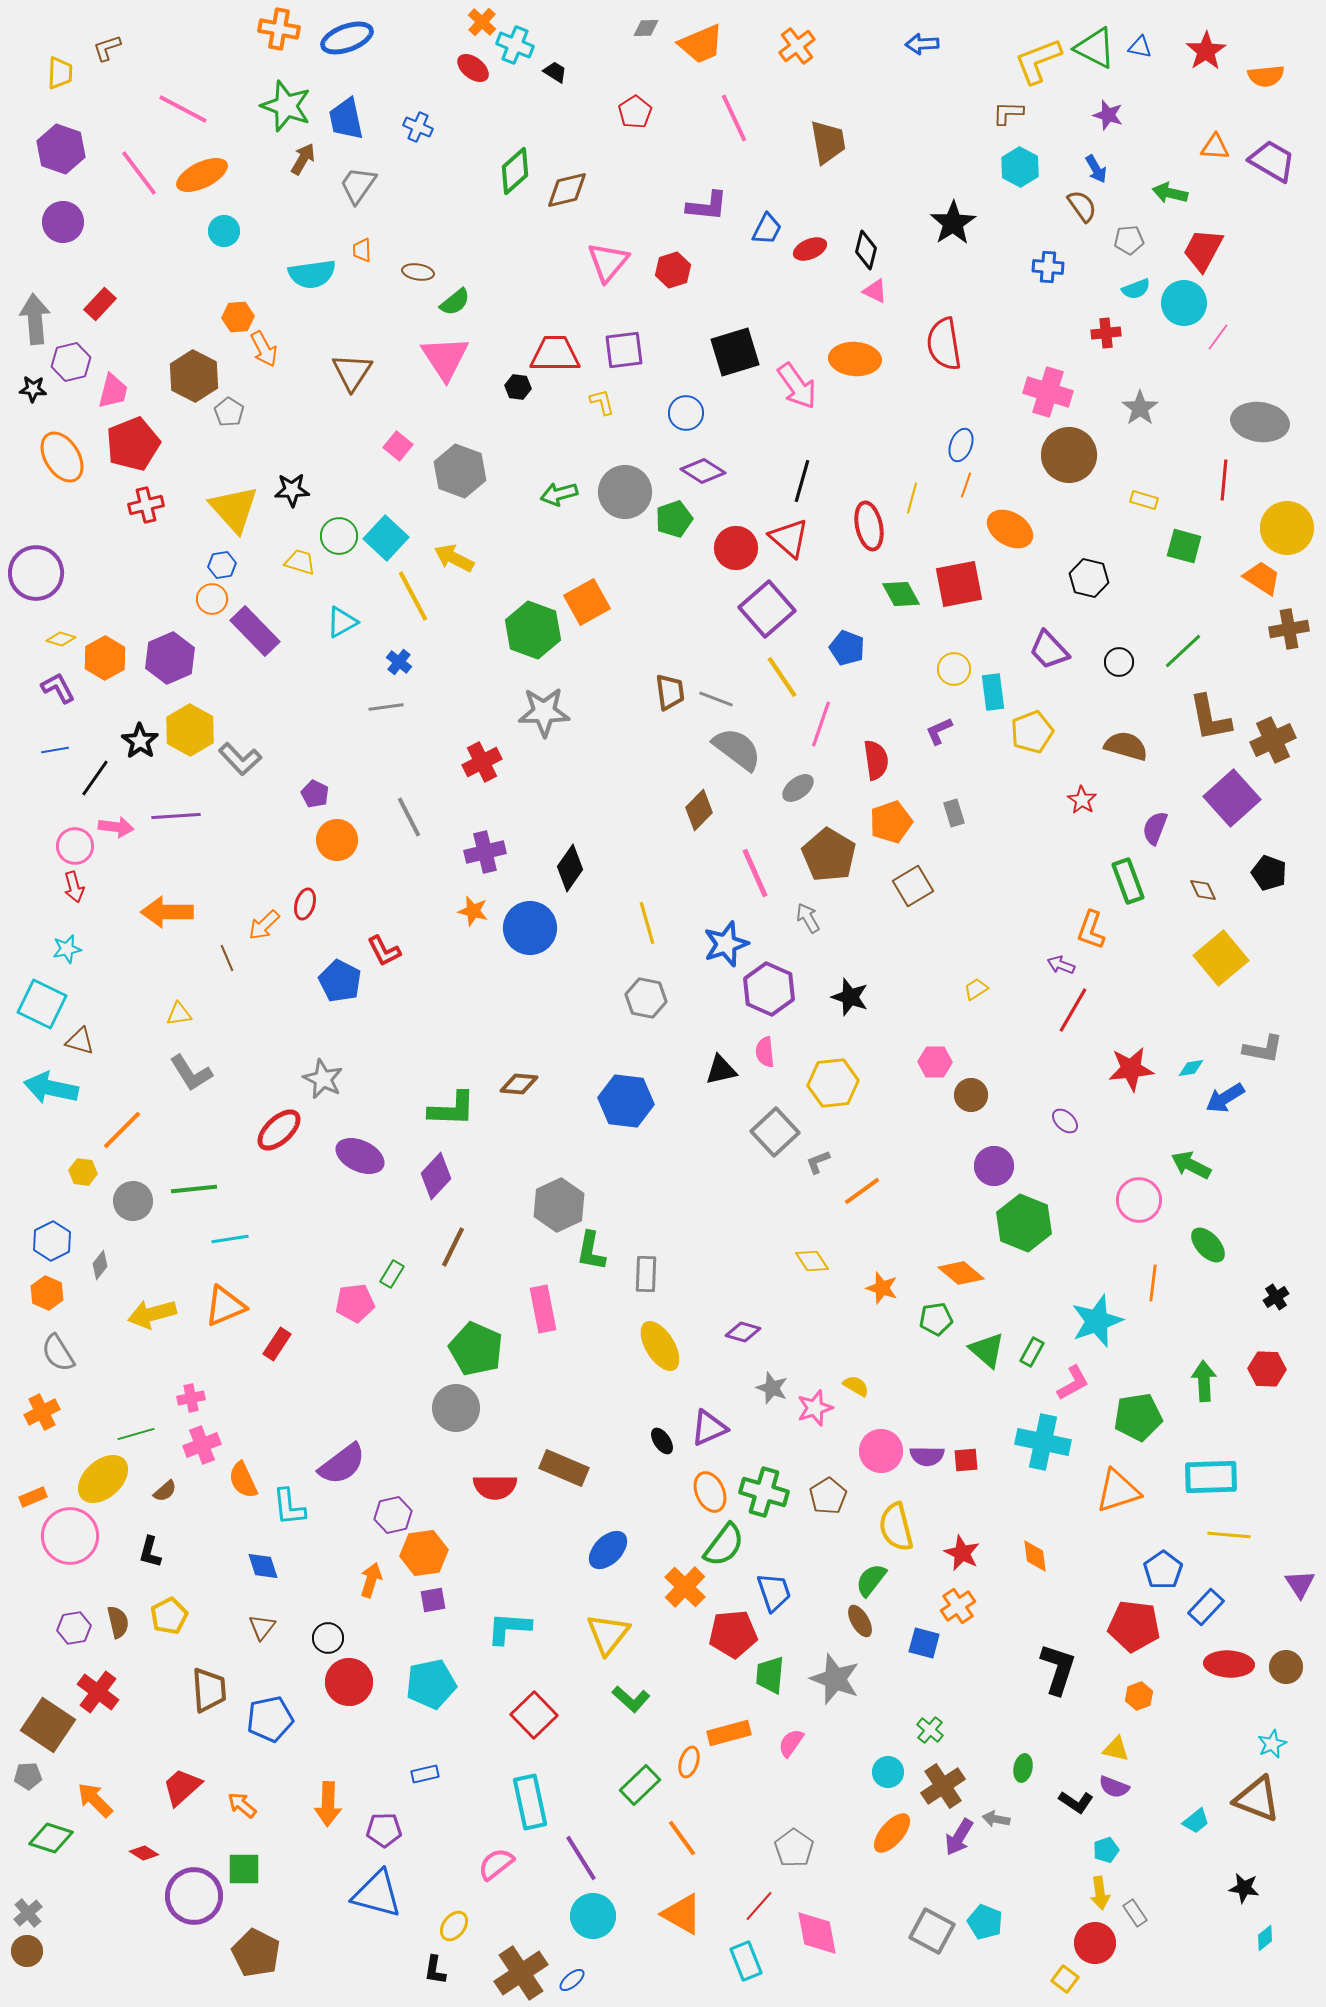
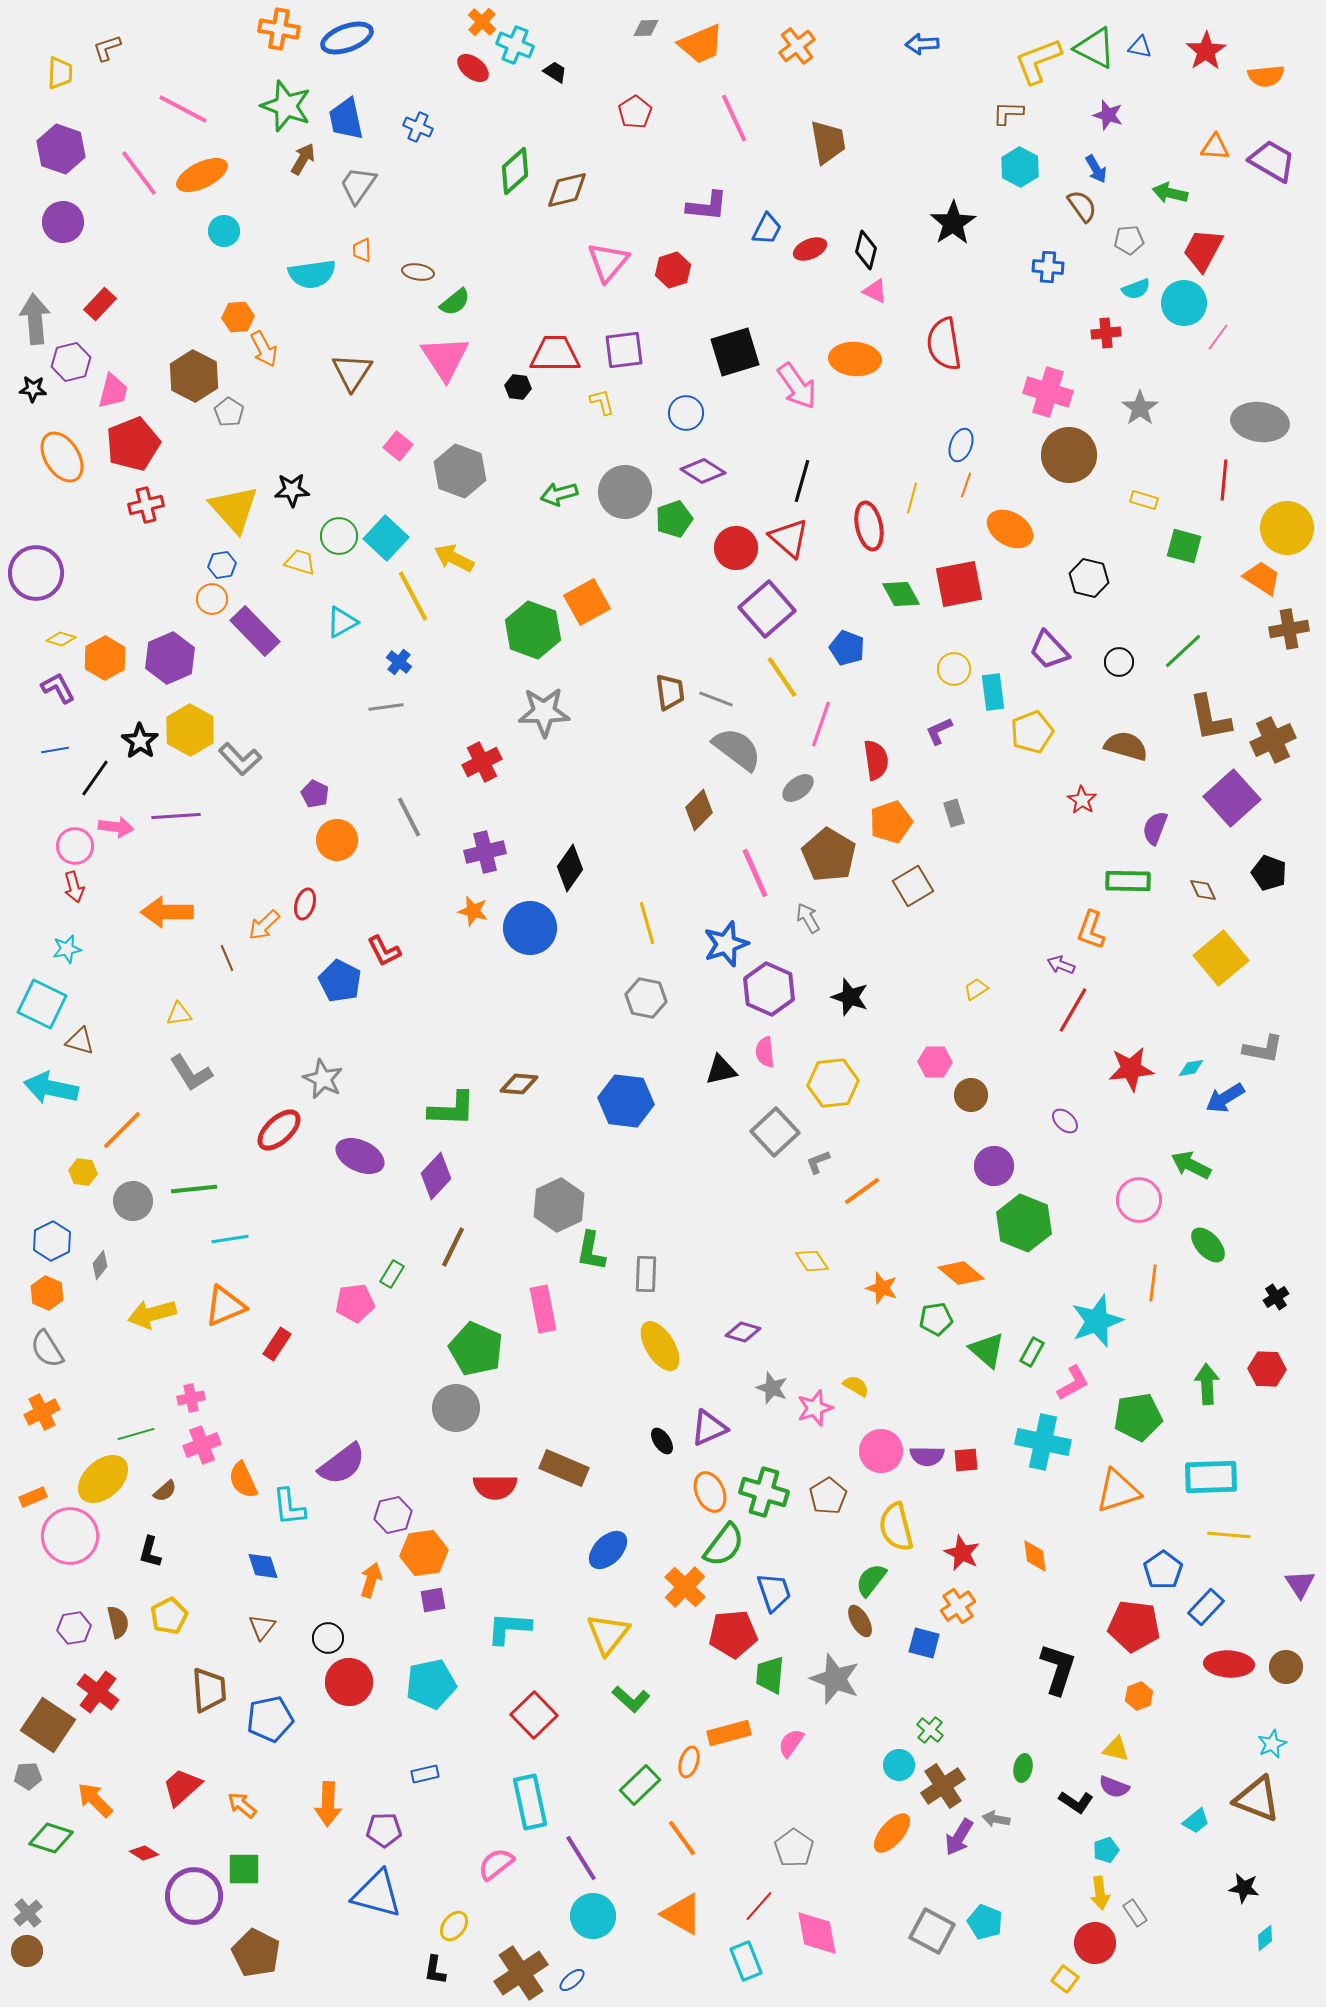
green rectangle at (1128, 881): rotated 69 degrees counterclockwise
gray semicircle at (58, 1353): moved 11 px left, 4 px up
green arrow at (1204, 1381): moved 3 px right, 3 px down
cyan circle at (888, 1772): moved 11 px right, 7 px up
